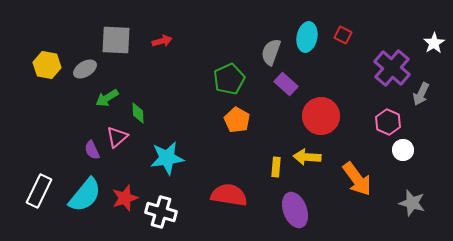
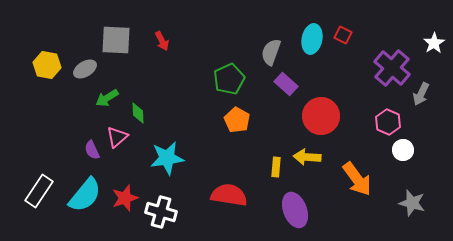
cyan ellipse: moved 5 px right, 2 px down
red arrow: rotated 78 degrees clockwise
white rectangle: rotated 8 degrees clockwise
